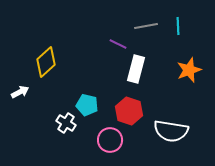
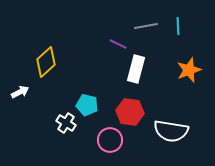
red hexagon: moved 1 px right, 1 px down; rotated 12 degrees counterclockwise
